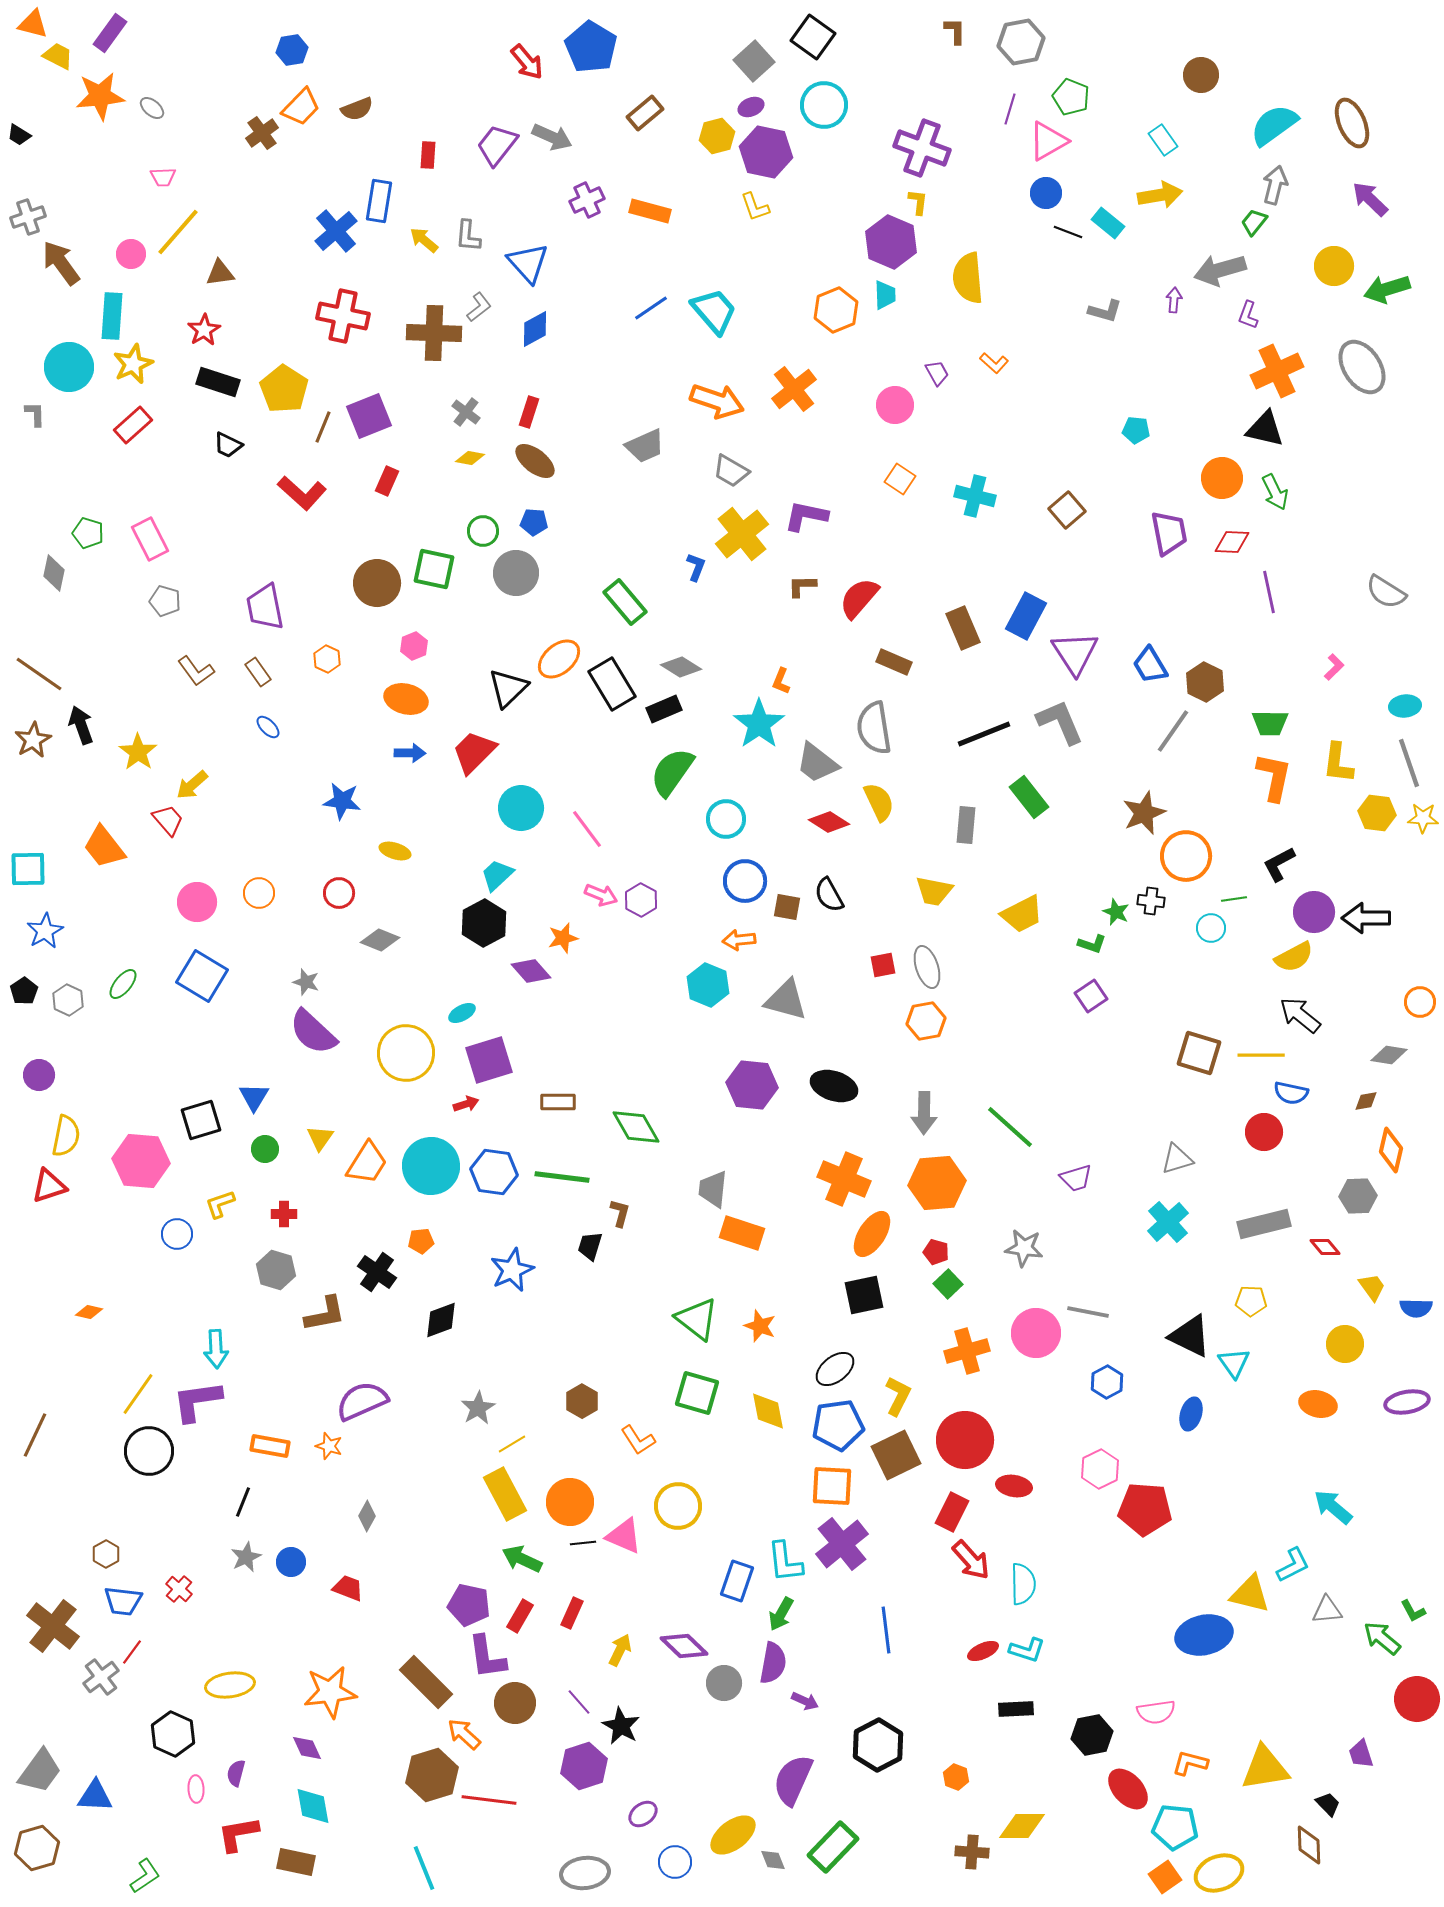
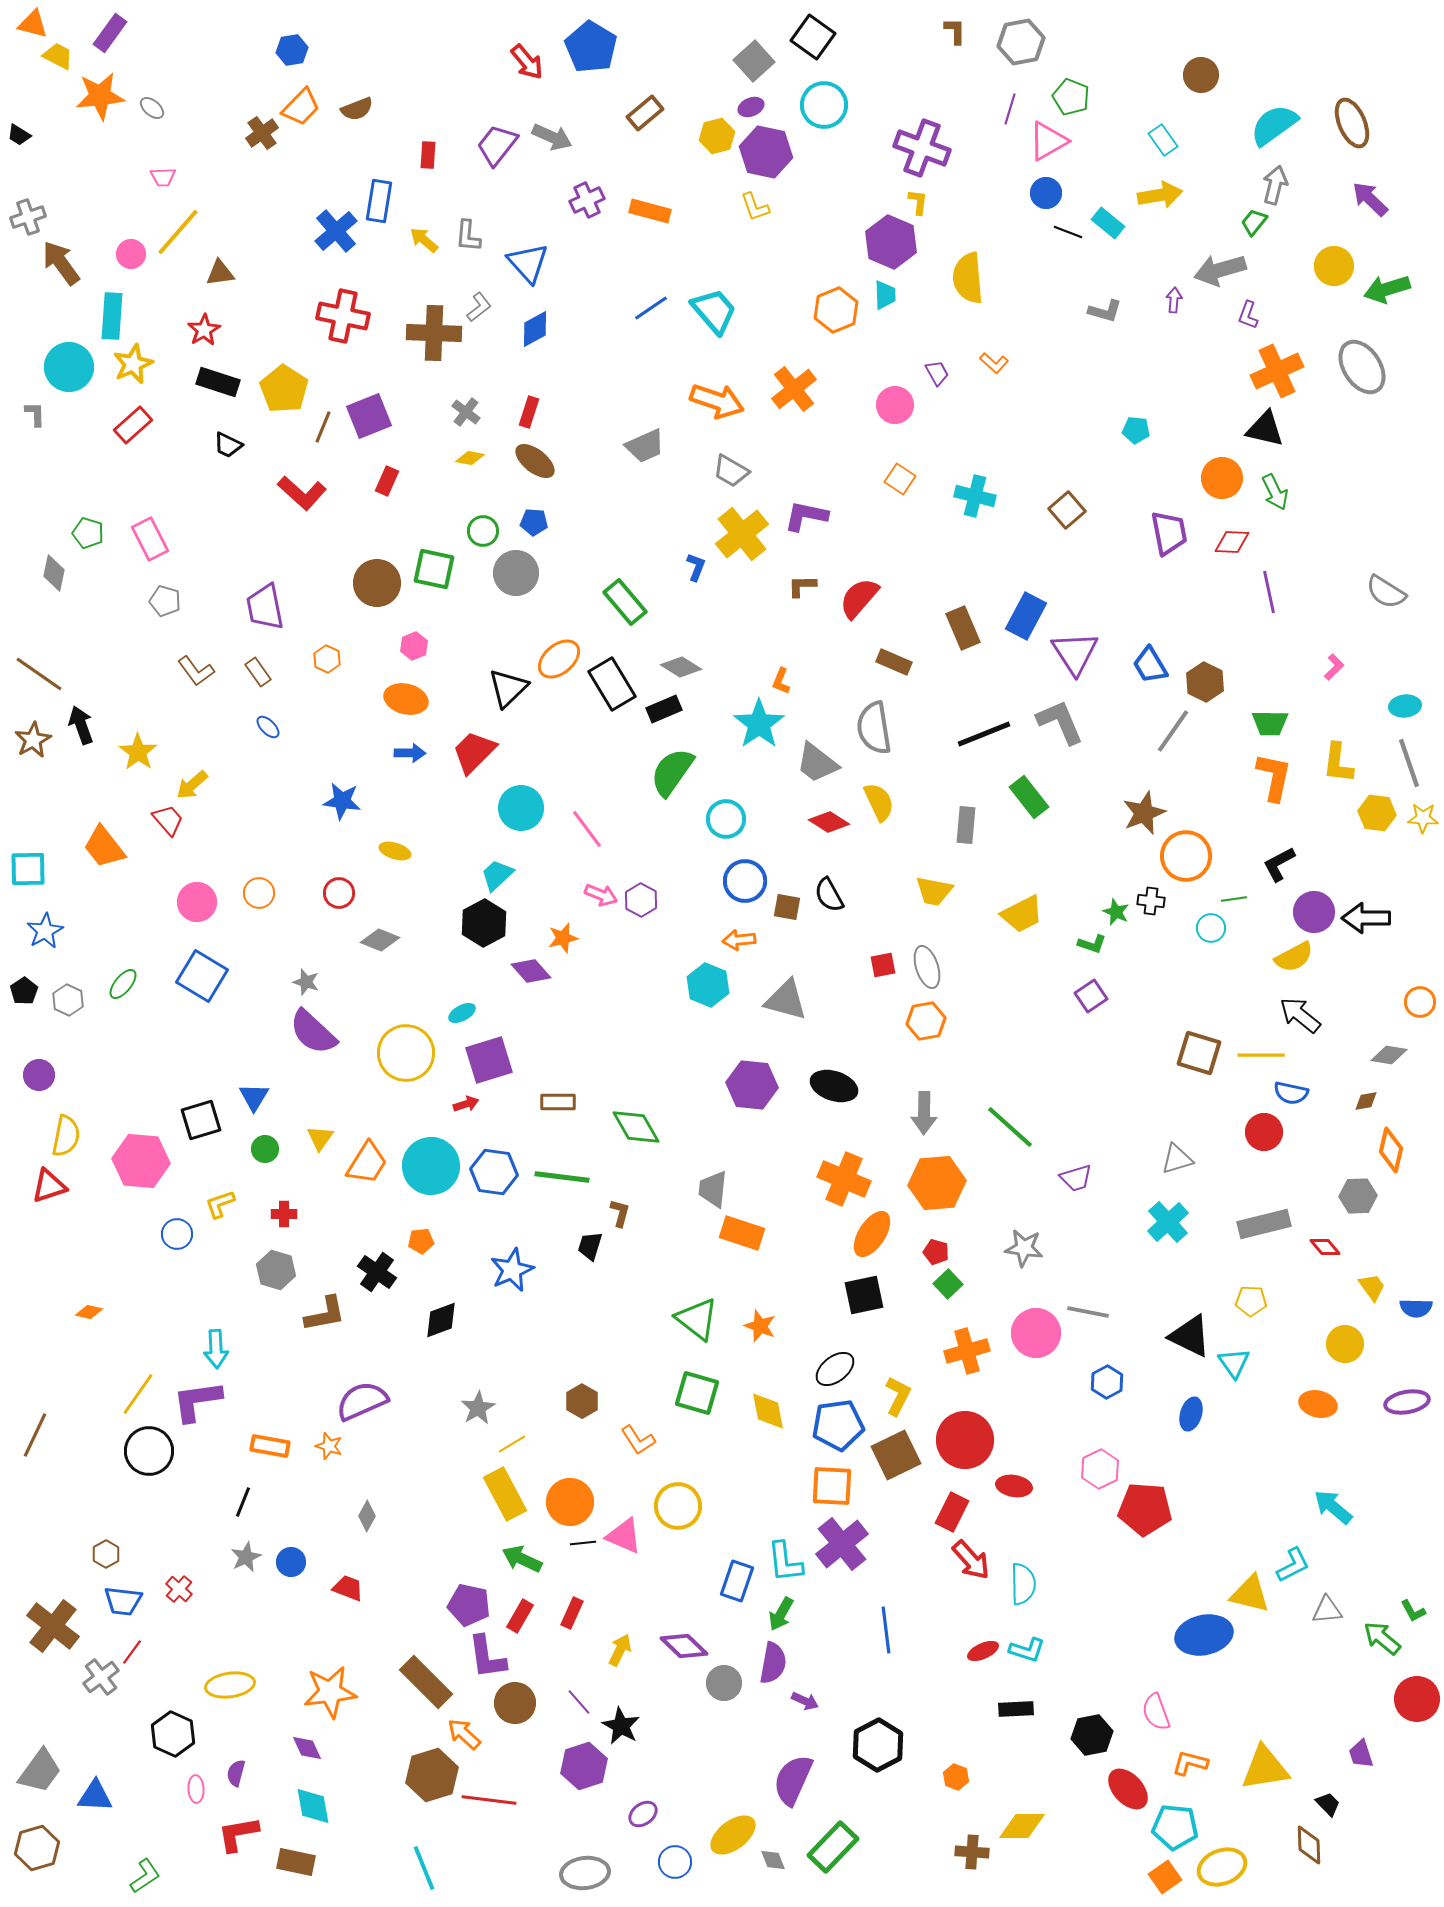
pink semicircle at (1156, 1712): rotated 78 degrees clockwise
yellow ellipse at (1219, 1873): moved 3 px right, 6 px up
